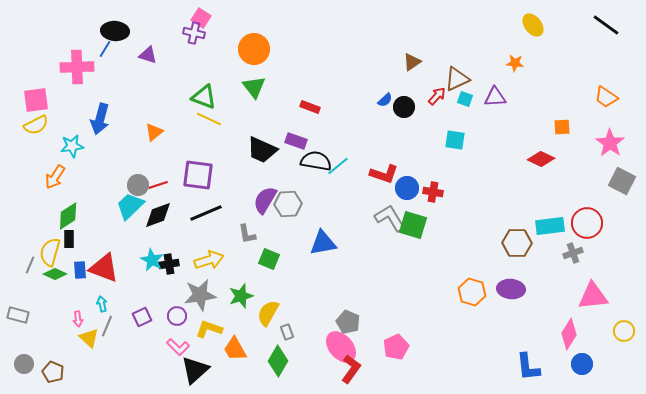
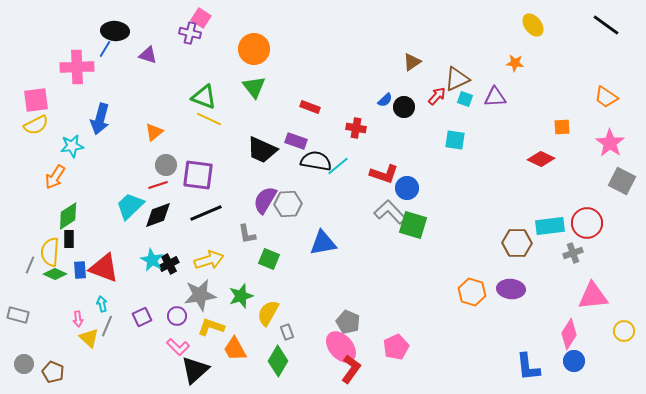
purple cross at (194, 33): moved 4 px left
gray circle at (138, 185): moved 28 px right, 20 px up
red cross at (433, 192): moved 77 px left, 64 px up
gray L-shape at (390, 218): moved 6 px up; rotated 12 degrees counterclockwise
yellow semicircle at (50, 252): rotated 12 degrees counterclockwise
black cross at (169, 264): rotated 18 degrees counterclockwise
yellow L-shape at (209, 329): moved 2 px right, 2 px up
blue circle at (582, 364): moved 8 px left, 3 px up
